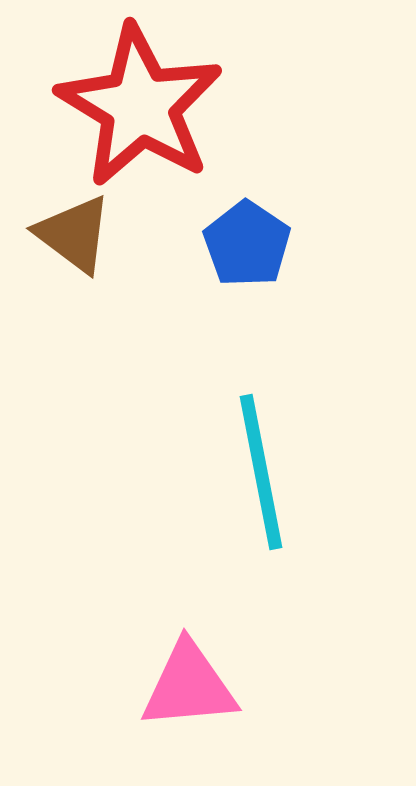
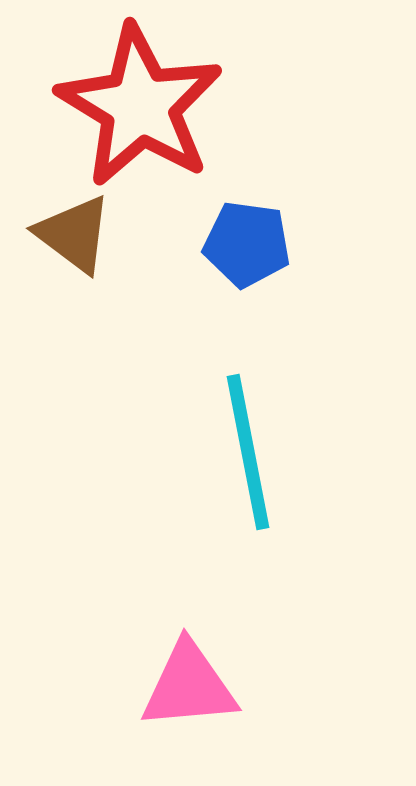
blue pentagon: rotated 26 degrees counterclockwise
cyan line: moved 13 px left, 20 px up
